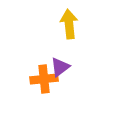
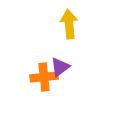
orange cross: moved 2 px up
